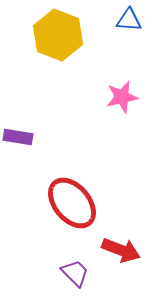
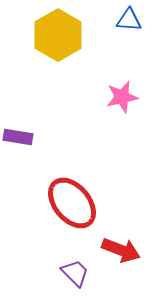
yellow hexagon: rotated 9 degrees clockwise
